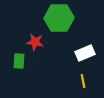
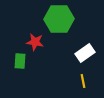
green hexagon: moved 1 px down
white rectangle: rotated 12 degrees counterclockwise
green rectangle: moved 1 px right
